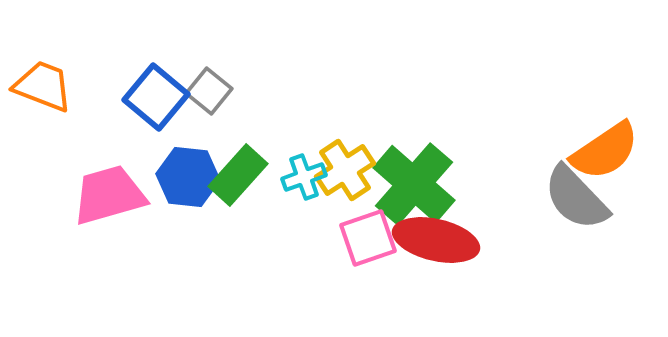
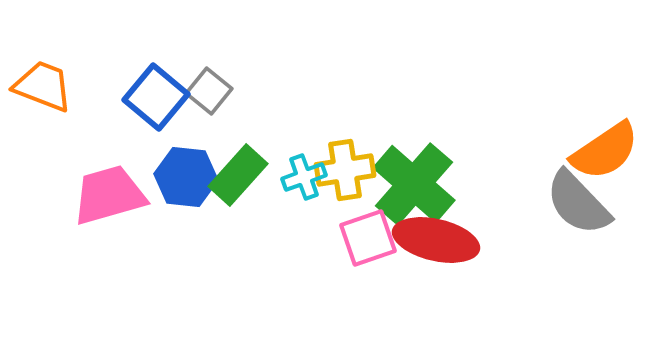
yellow cross: rotated 24 degrees clockwise
blue hexagon: moved 2 px left
gray semicircle: moved 2 px right, 5 px down
